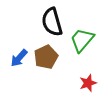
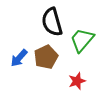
red star: moved 11 px left, 2 px up
